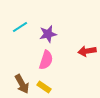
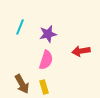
cyan line: rotated 35 degrees counterclockwise
red arrow: moved 6 px left
yellow rectangle: rotated 40 degrees clockwise
